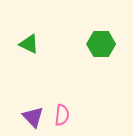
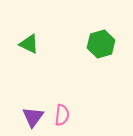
green hexagon: rotated 16 degrees counterclockwise
purple triangle: rotated 20 degrees clockwise
